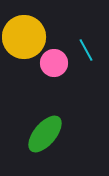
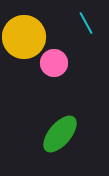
cyan line: moved 27 px up
green ellipse: moved 15 px right
